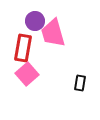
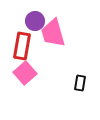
red rectangle: moved 1 px left, 2 px up
pink square: moved 2 px left, 1 px up
